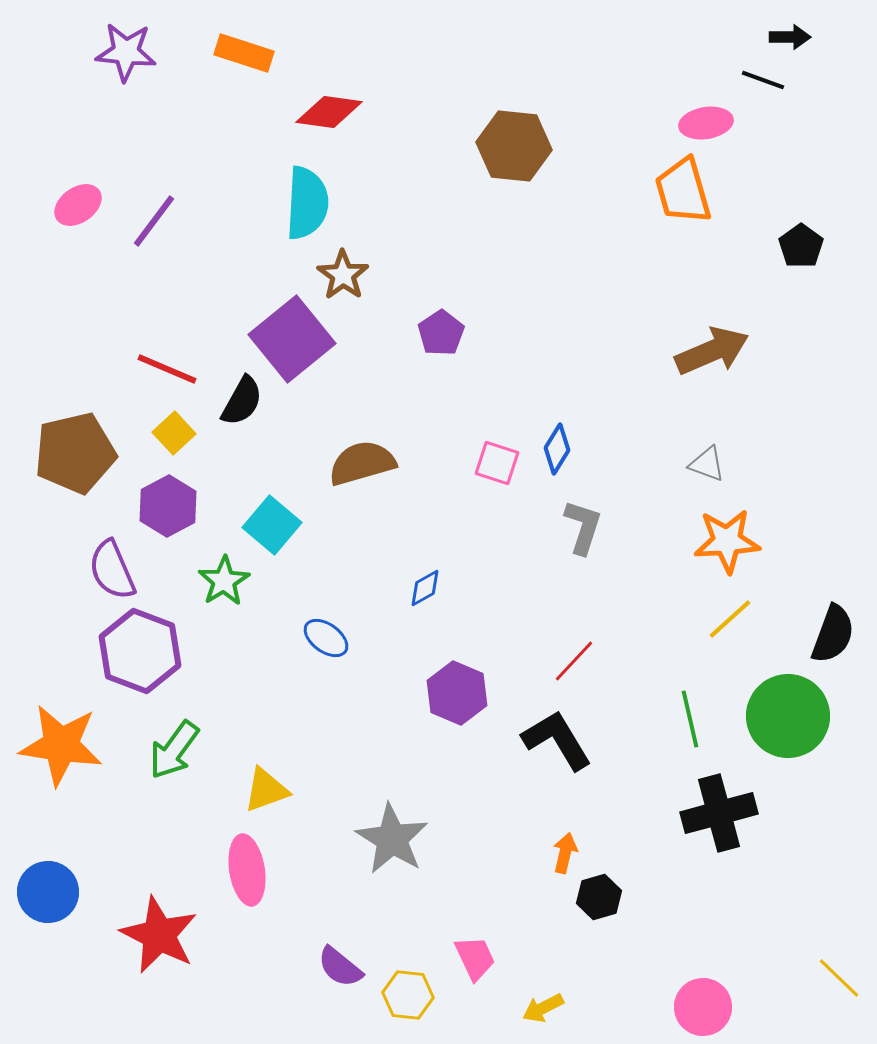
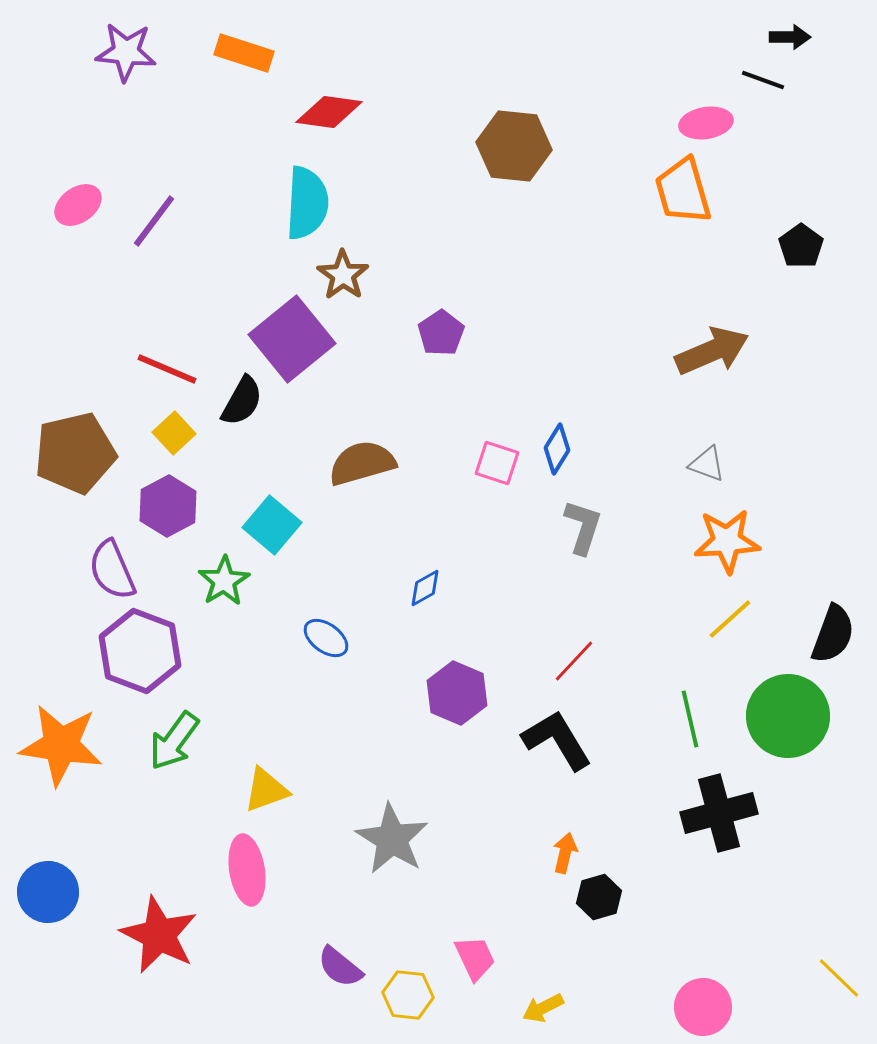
green arrow at (174, 750): moved 9 px up
